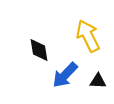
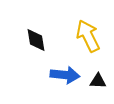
black diamond: moved 3 px left, 10 px up
blue arrow: rotated 128 degrees counterclockwise
